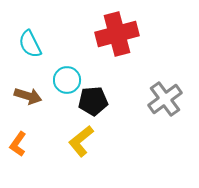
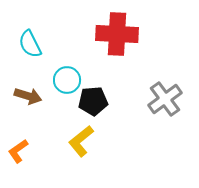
red cross: rotated 18 degrees clockwise
orange L-shape: moved 7 px down; rotated 20 degrees clockwise
